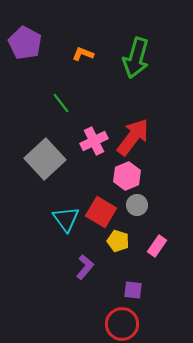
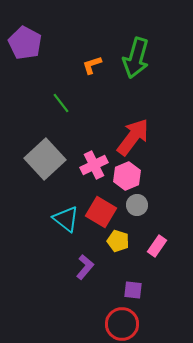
orange L-shape: moved 9 px right, 11 px down; rotated 40 degrees counterclockwise
pink cross: moved 24 px down
cyan triangle: rotated 16 degrees counterclockwise
